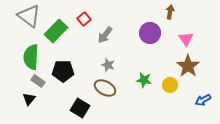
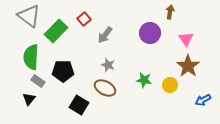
black square: moved 1 px left, 3 px up
